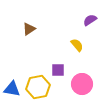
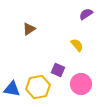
purple semicircle: moved 4 px left, 6 px up
purple square: rotated 24 degrees clockwise
pink circle: moved 1 px left
